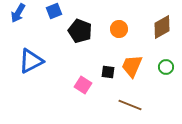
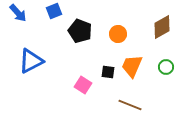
blue arrow: rotated 72 degrees counterclockwise
orange circle: moved 1 px left, 5 px down
